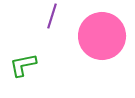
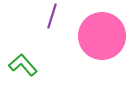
green L-shape: rotated 60 degrees clockwise
